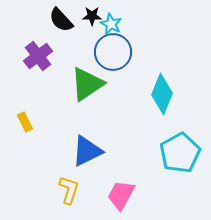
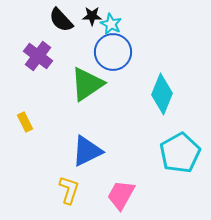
purple cross: rotated 16 degrees counterclockwise
